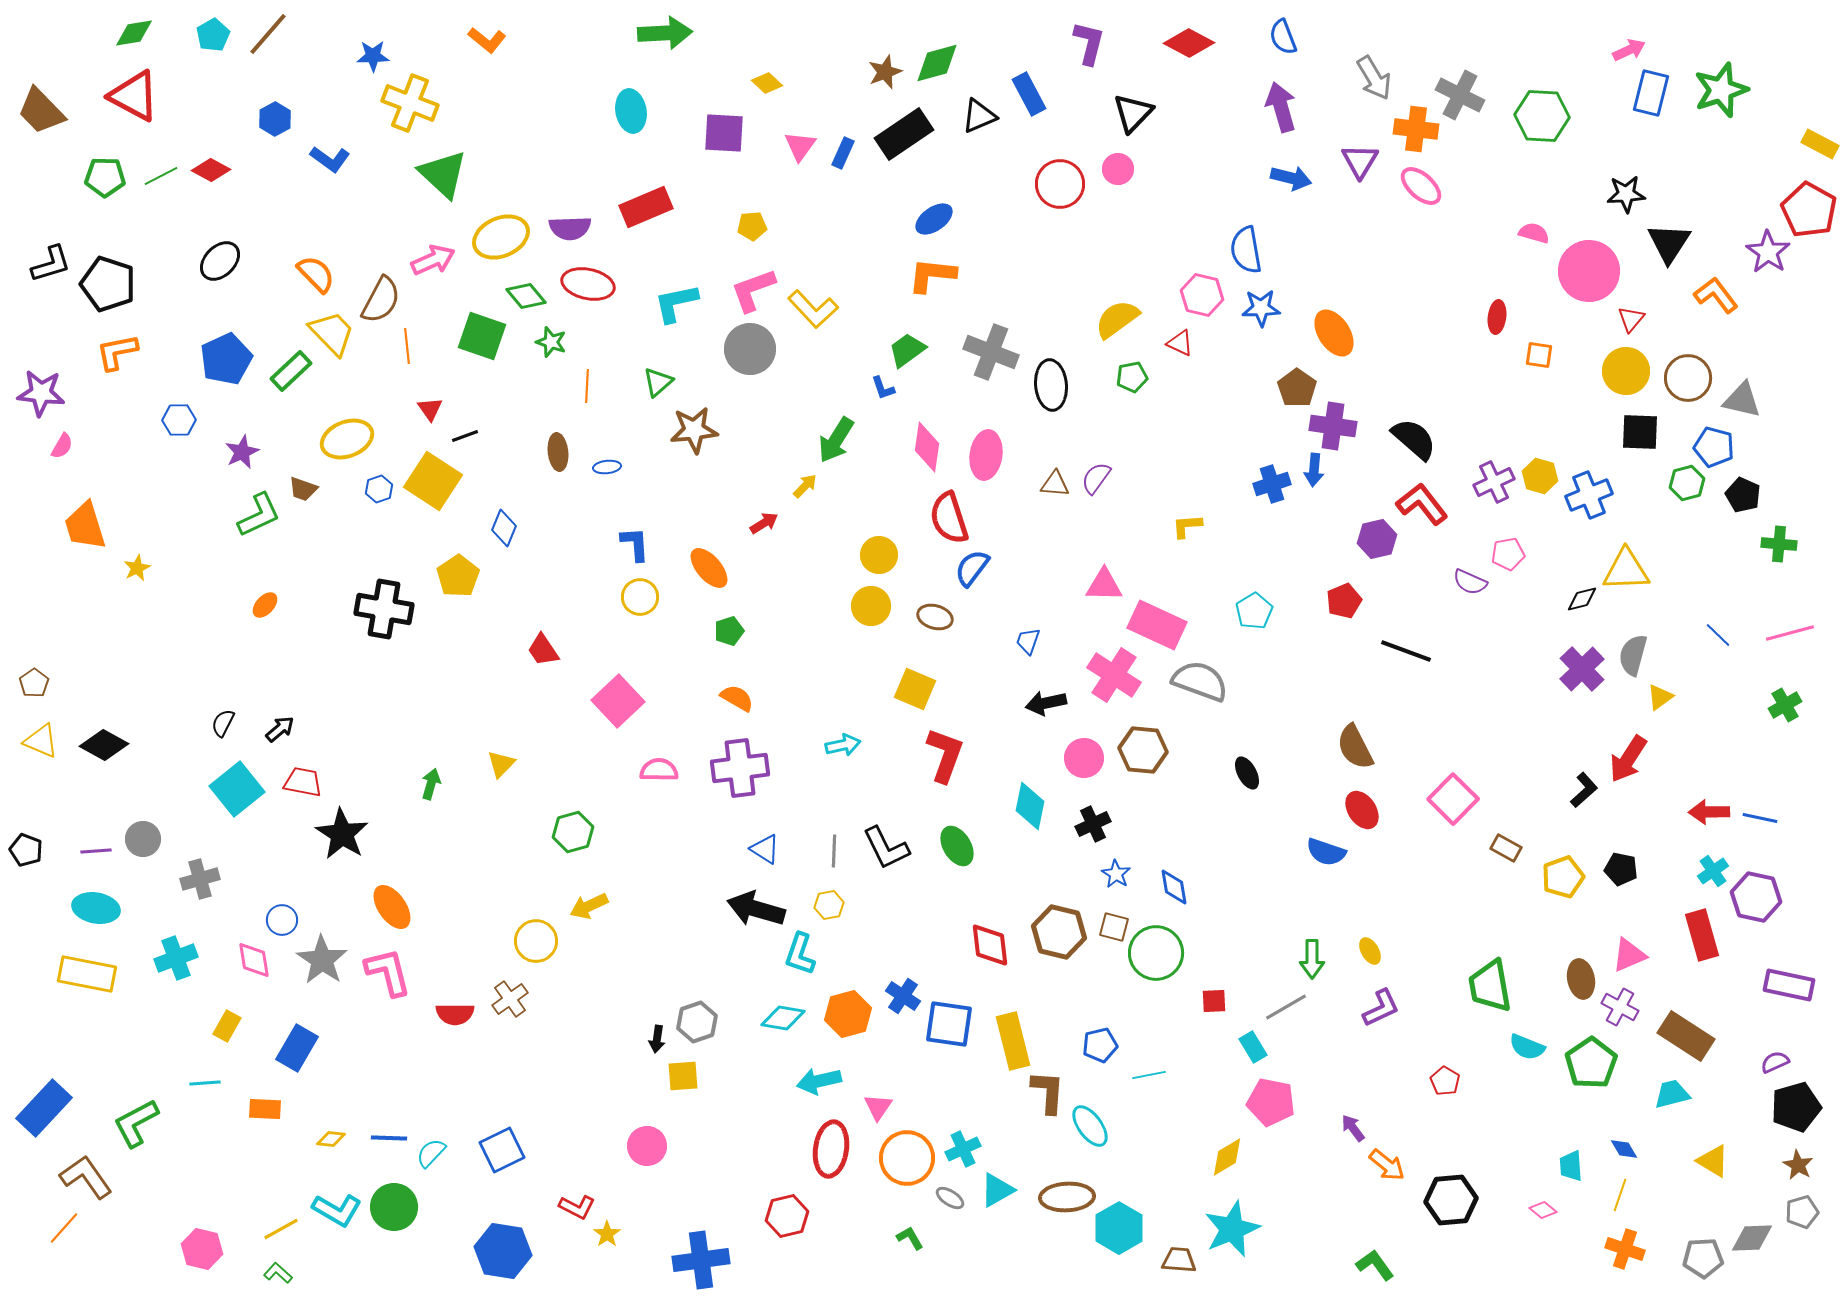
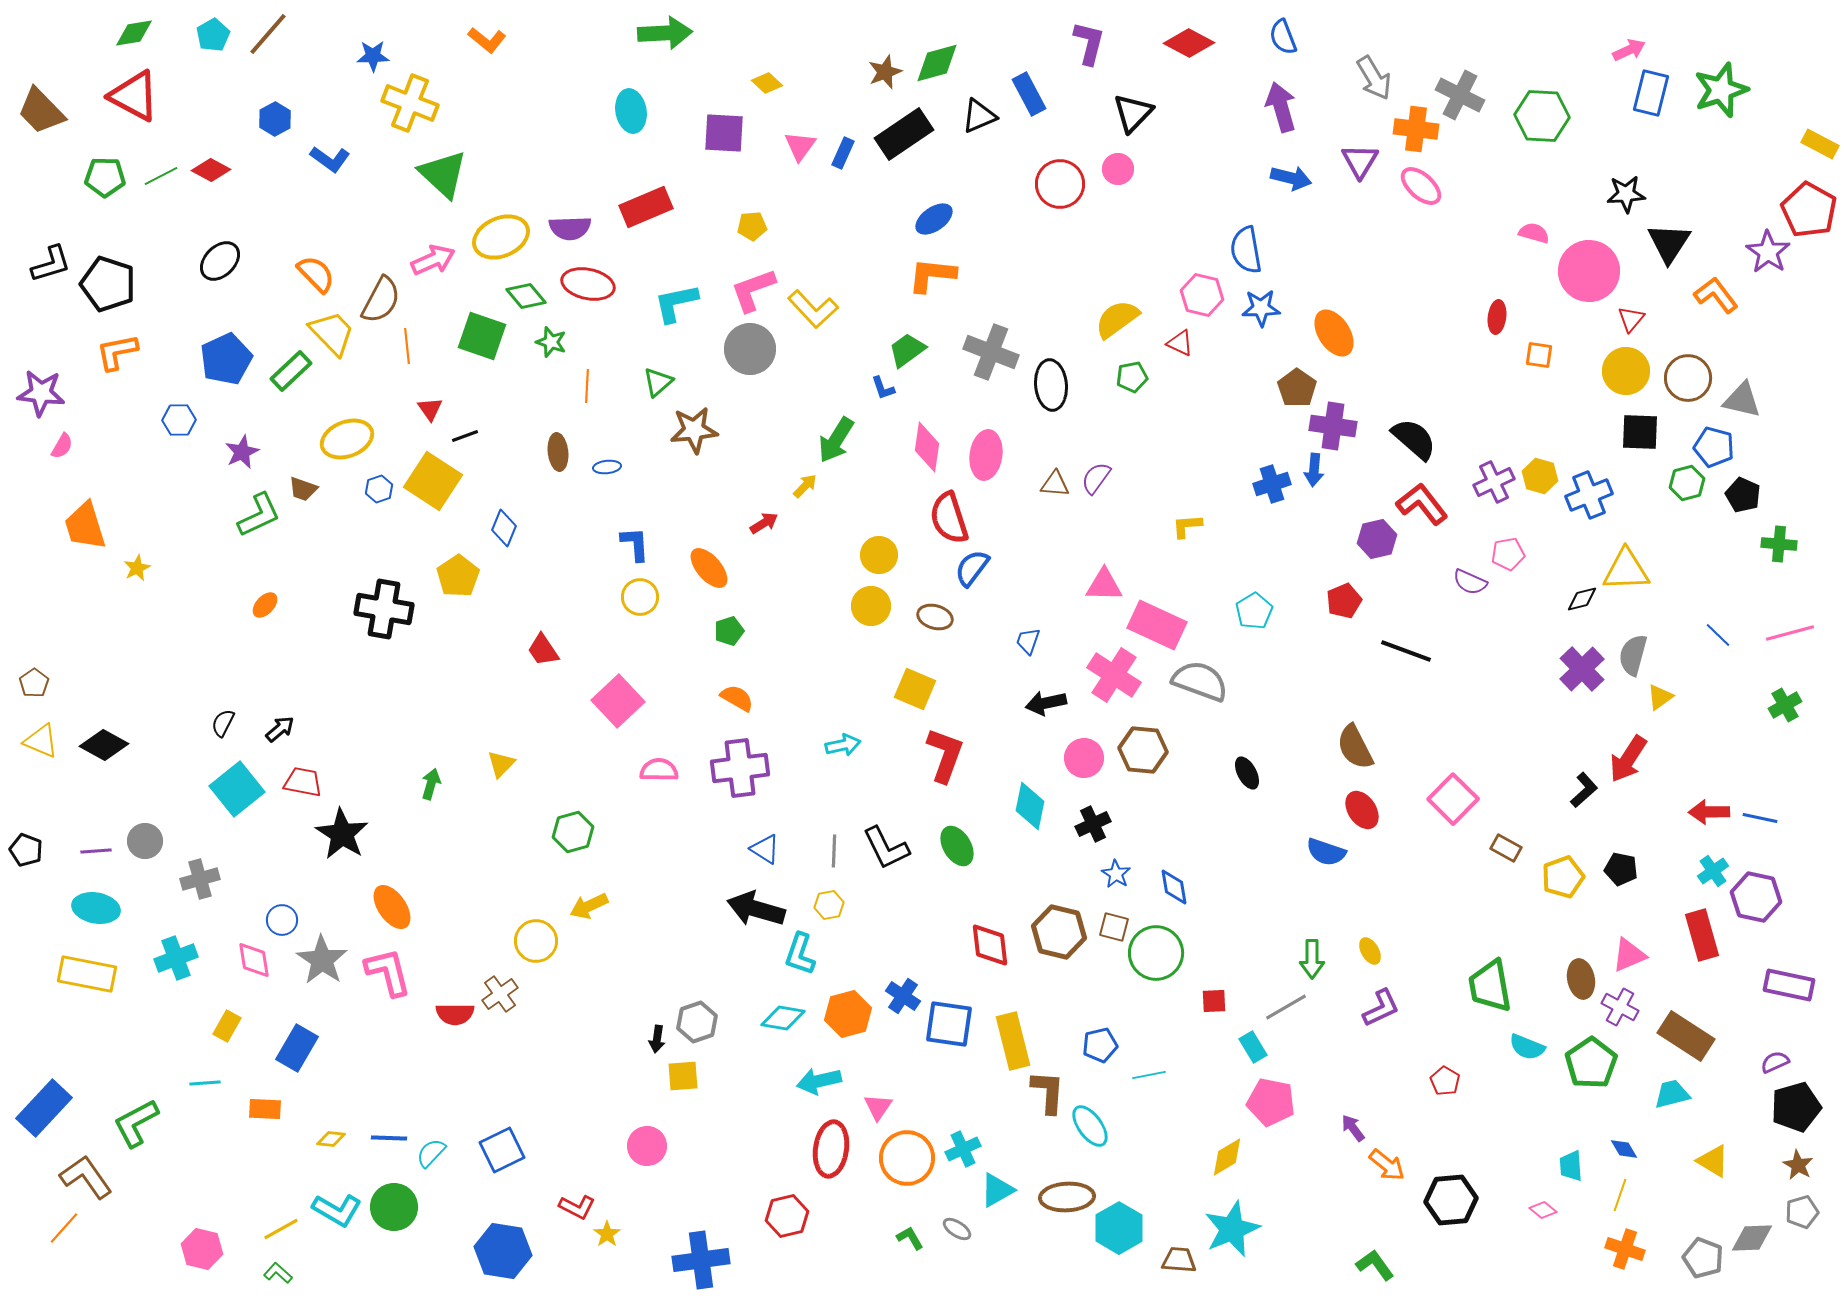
gray circle at (143, 839): moved 2 px right, 2 px down
brown cross at (510, 999): moved 10 px left, 5 px up
gray ellipse at (950, 1198): moved 7 px right, 31 px down
gray pentagon at (1703, 1258): rotated 24 degrees clockwise
